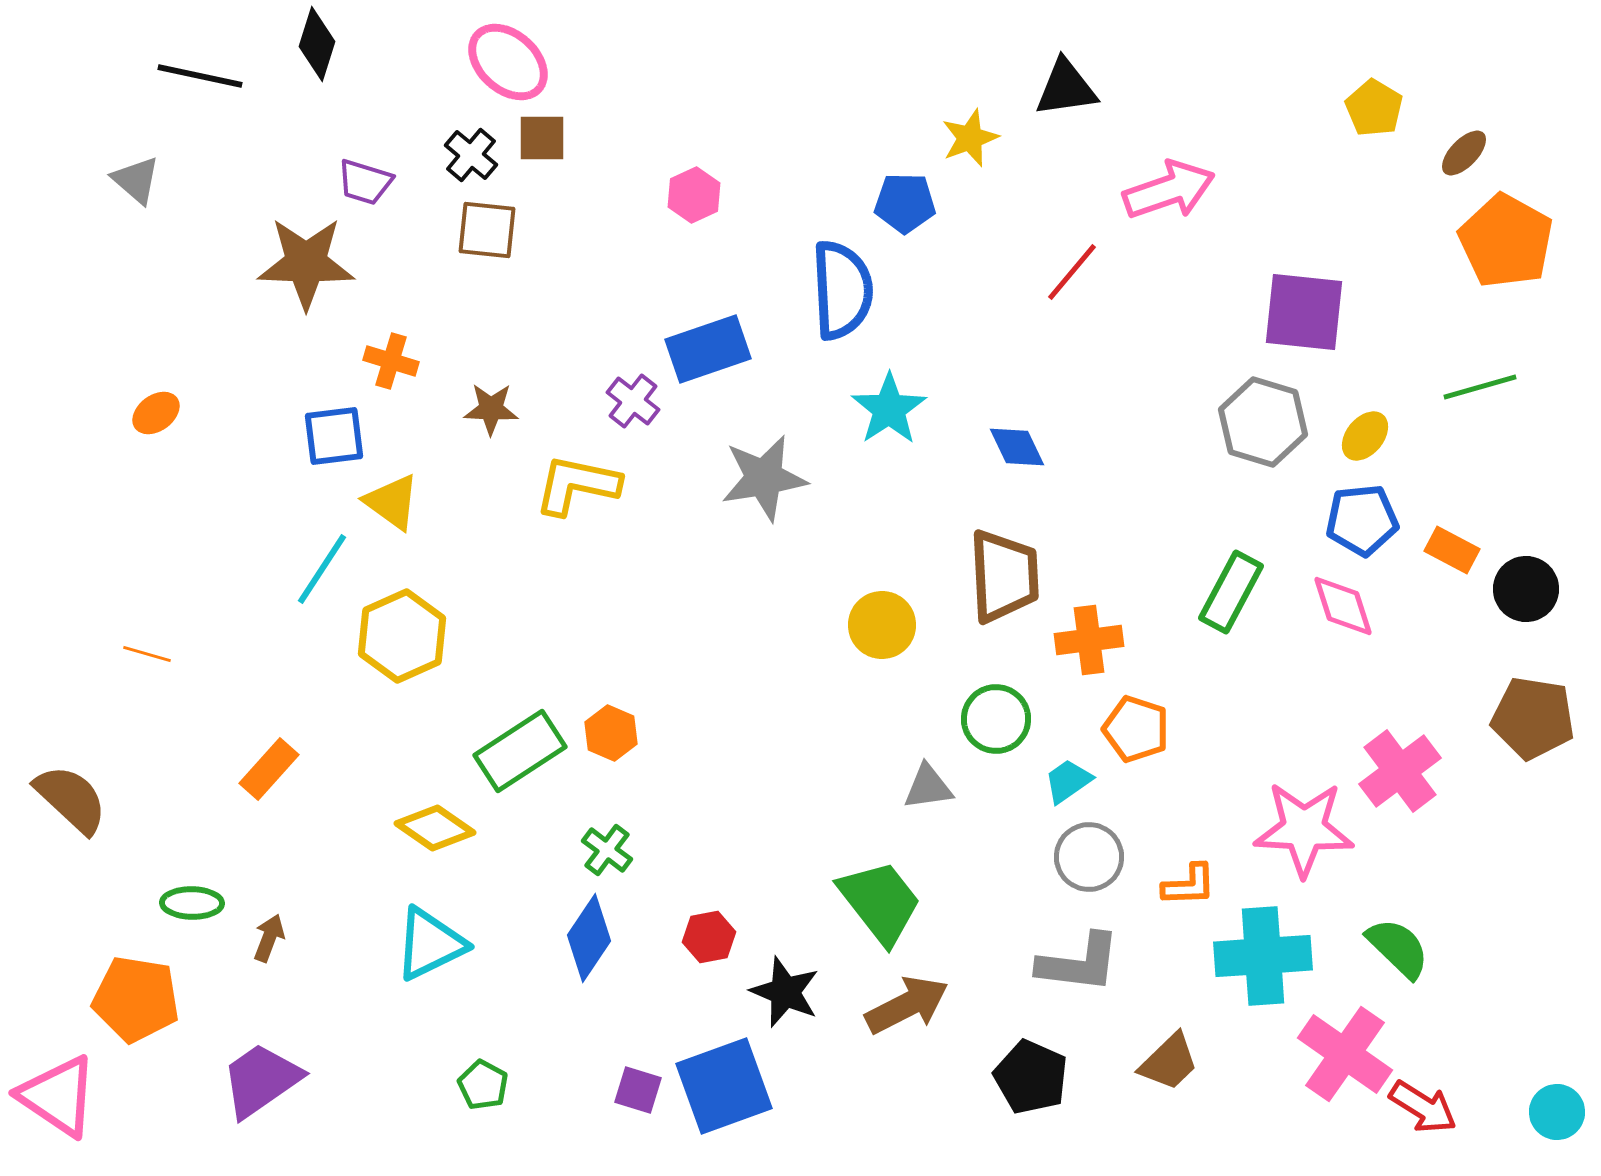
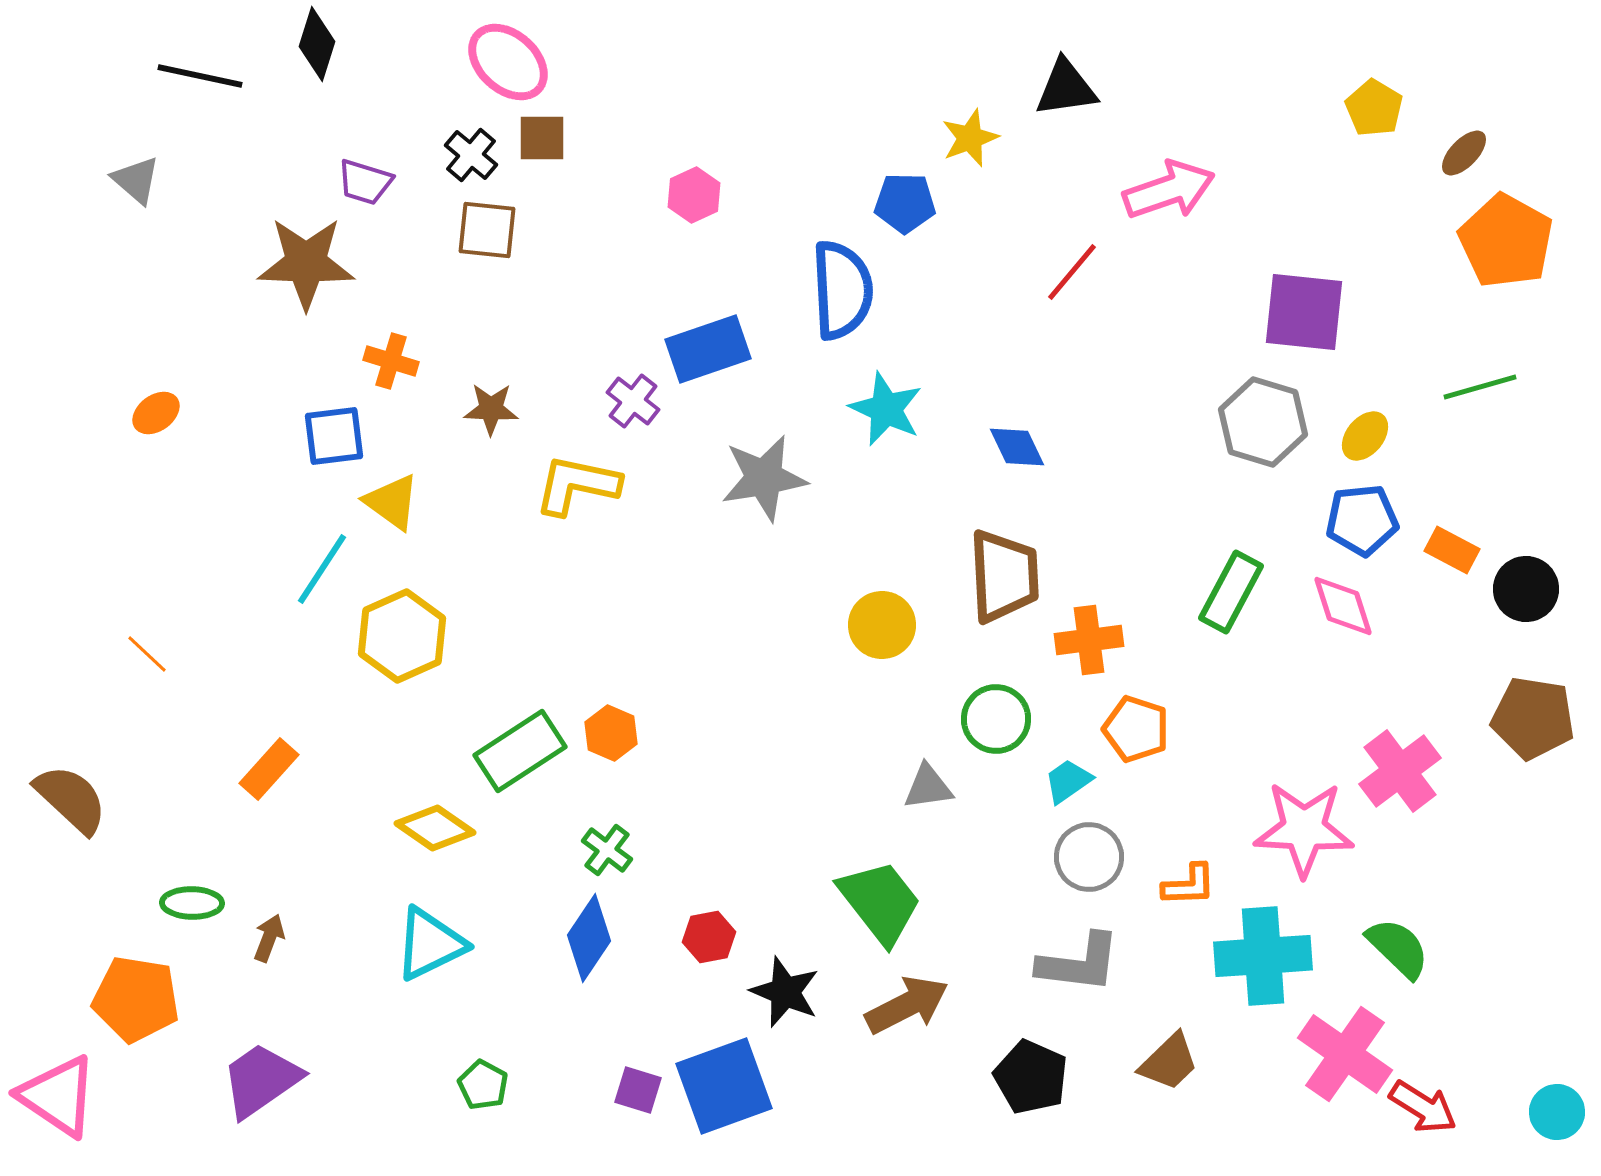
cyan star at (889, 409): moved 3 px left; rotated 14 degrees counterclockwise
orange line at (147, 654): rotated 27 degrees clockwise
